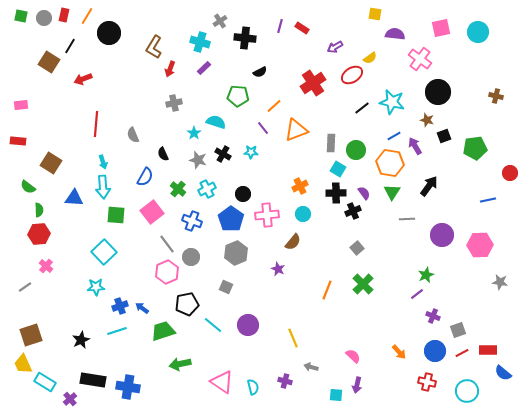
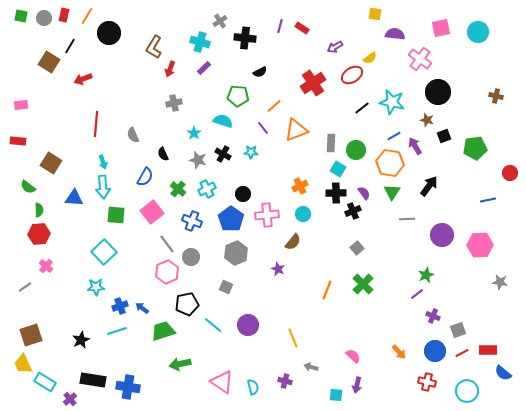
cyan semicircle at (216, 122): moved 7 px right, 1 px up
